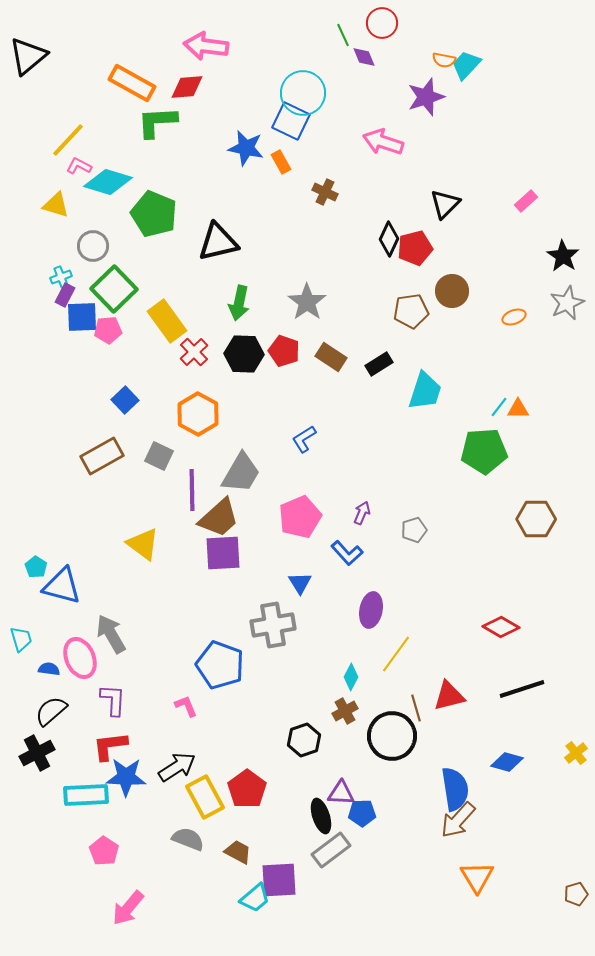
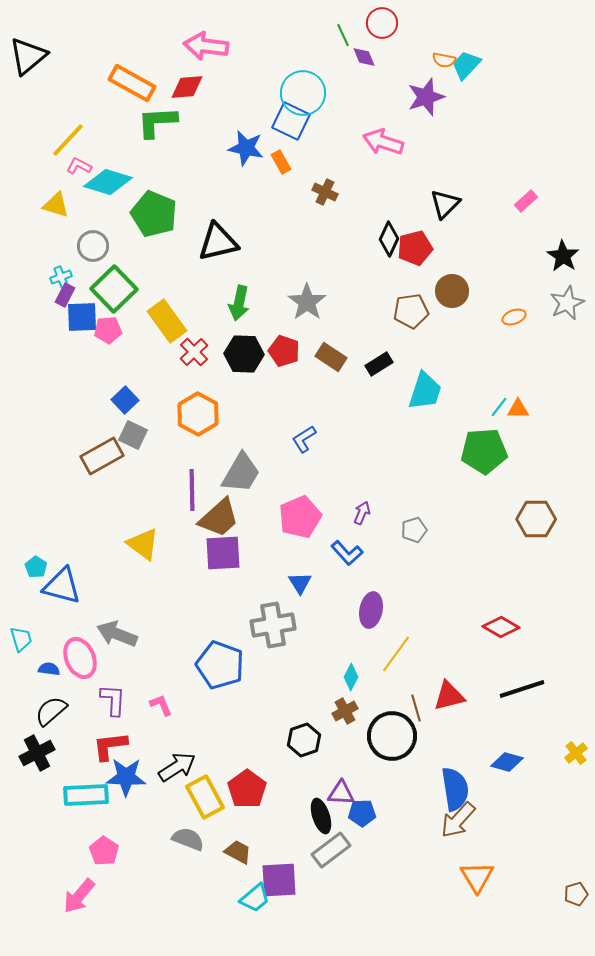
gray square at (159, 456): moved 26 px left, 21 px up
gray arrow at (111, 634): moved 6 px right; rotated 39 degrees counterclockwise
pink L-shape at (186, 706): moved 25 px left, 1 px up
pink arrow at (128, 908): moved 49 px left, 12 px up
